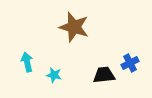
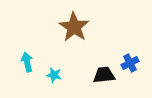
brown star: rotated 16 degrees clockwise
